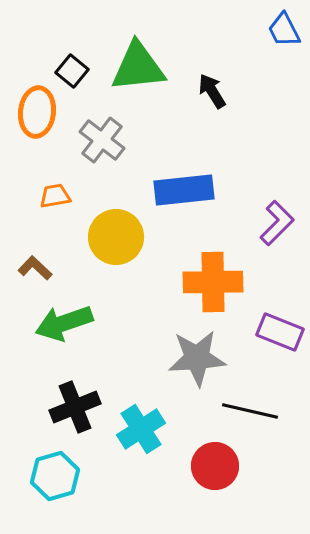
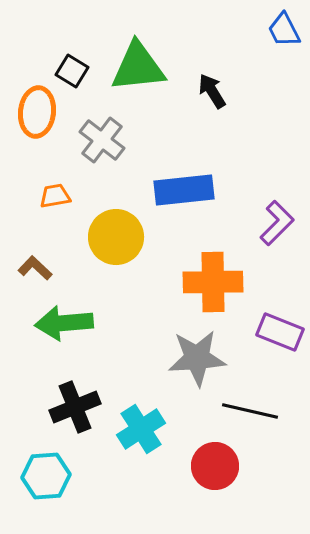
black square: rotated 8 degrees counterclockwise
green arrow: rotated 14 degrees clockwise
cyan hexagon: moved 9 px left; rotated 12 degrees clockwise
